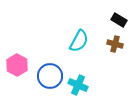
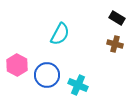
black rectangle: moved 2 px left, 2 px up
cyan semicircle: moved 19 px left, 7 px up
blue circle: moved 3 px left, 1 px up
